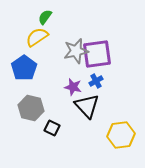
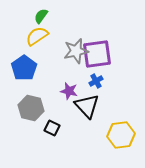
green semicircle: moved 4 px left, 1 px up
yellow semicircle: moved 1 px up
purple star: moved 4 px left, 4 px down
